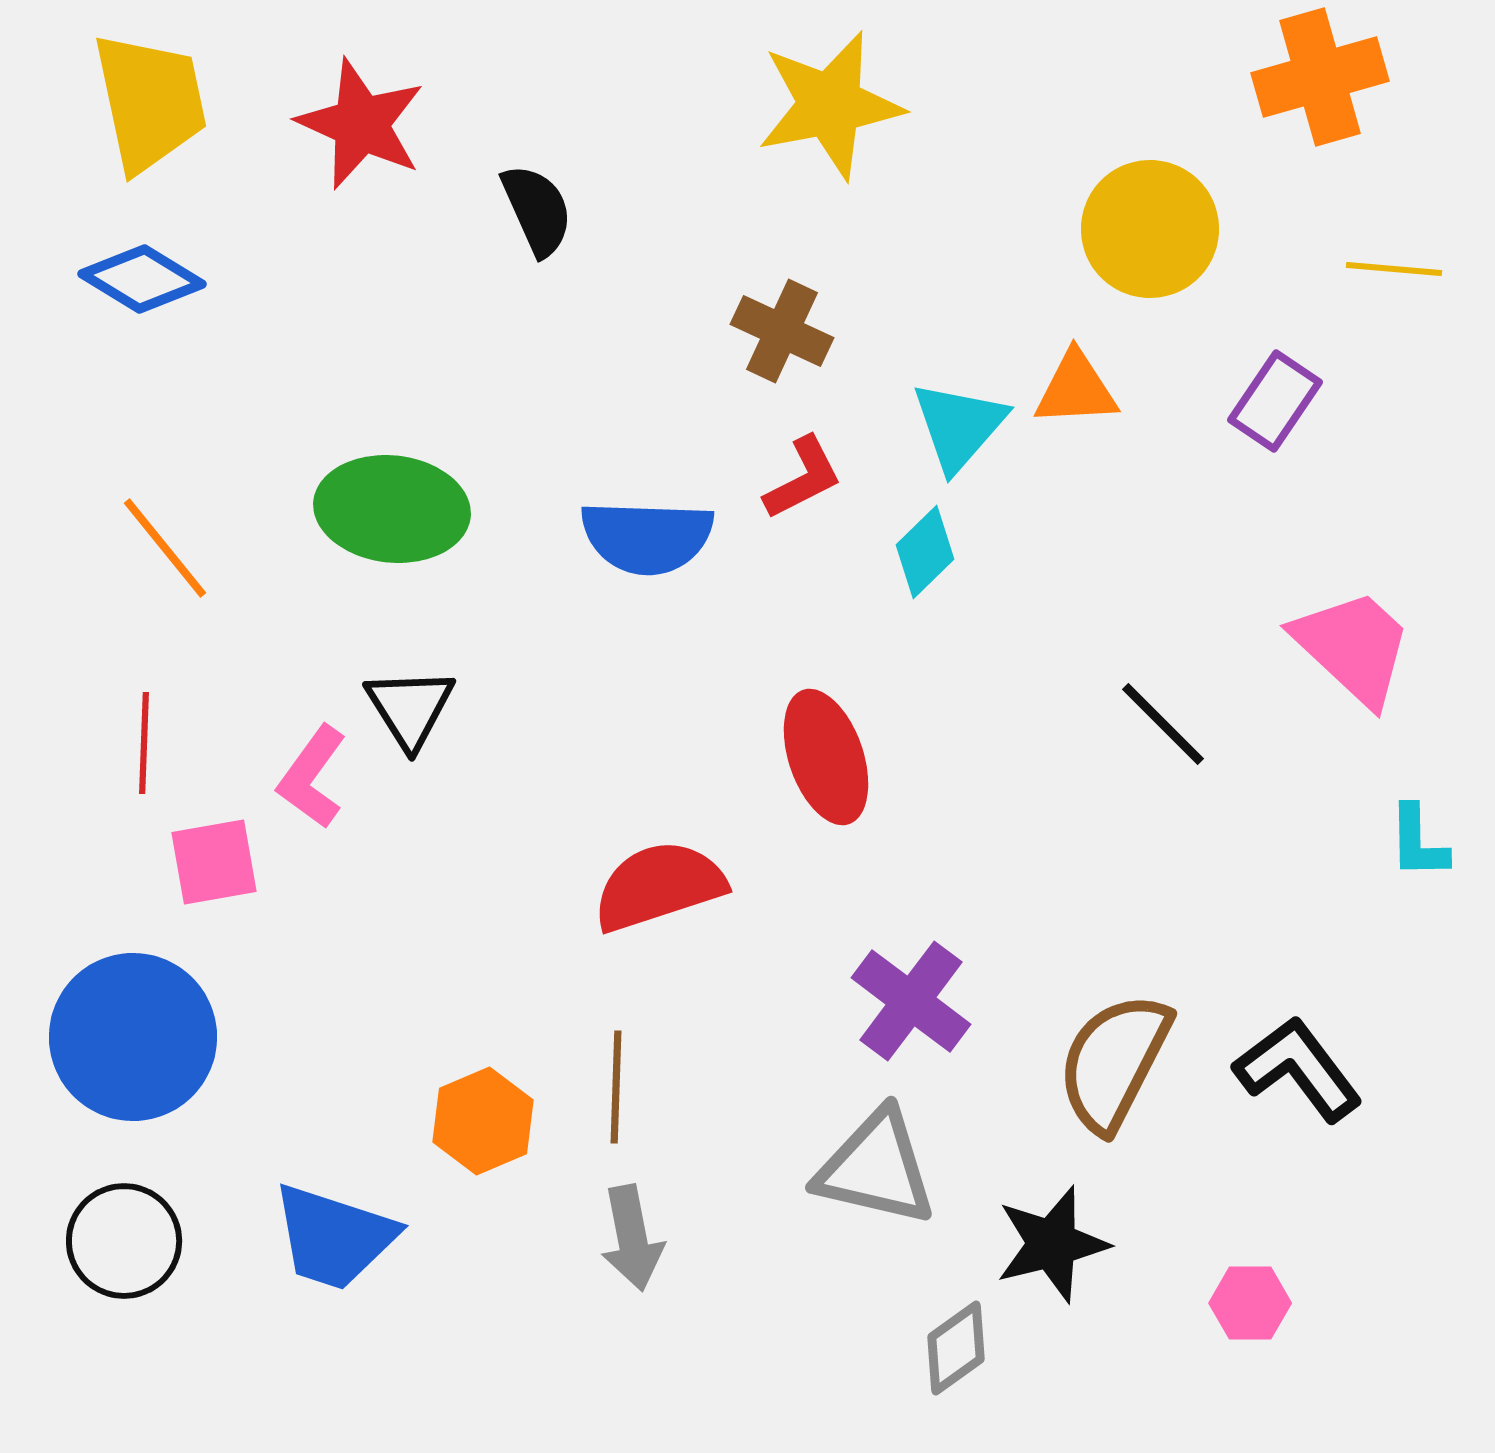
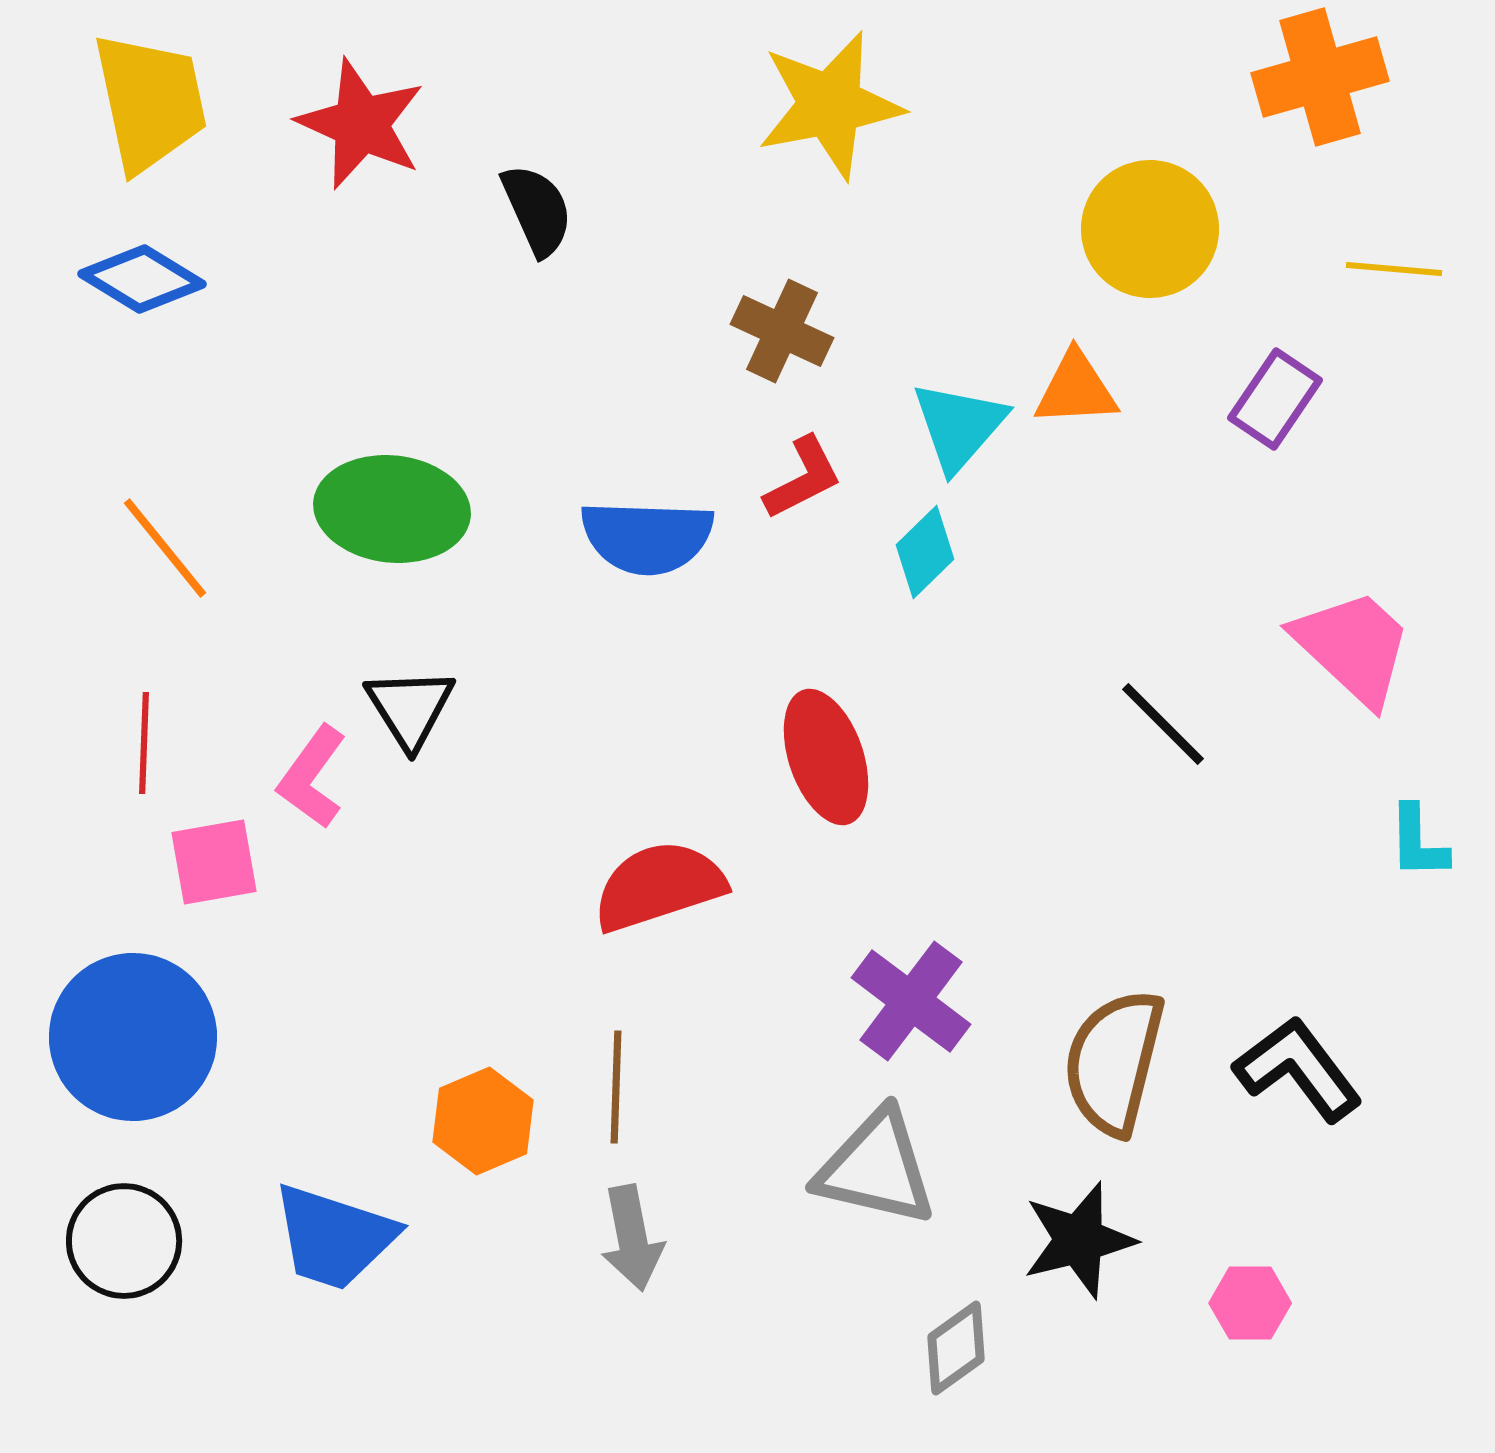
purple rectangle: moved 2 px up
brown semicircle: rotated 13 degrees counterclockwise
black star: moved 27 px right, 4 px up
